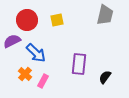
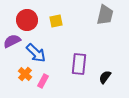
yellow square: moved 1 px left, 1 px down
